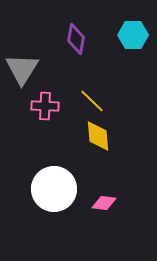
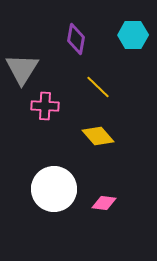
yellow line: moved 6 px right, 14 px up
yellow diamond: rotated 36 degrees counterclockwise
